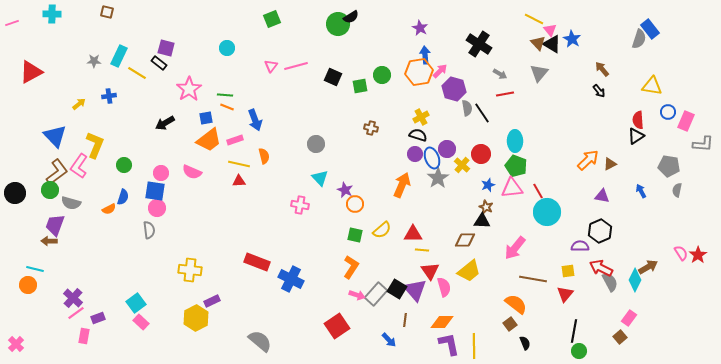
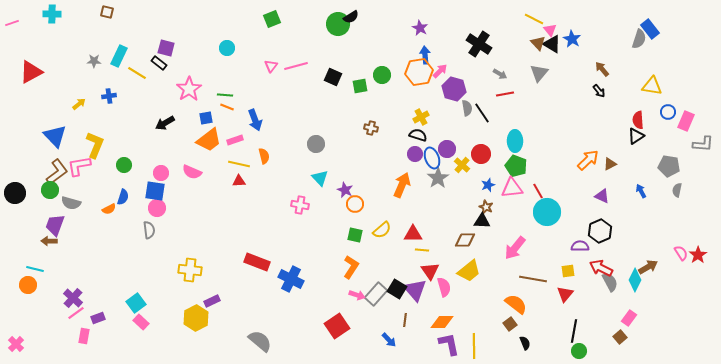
pink L-shape at (79, 166): rotated 45 degrees clockwise
purple triangle at (602, 196): rotated 14 degrees clockwise
